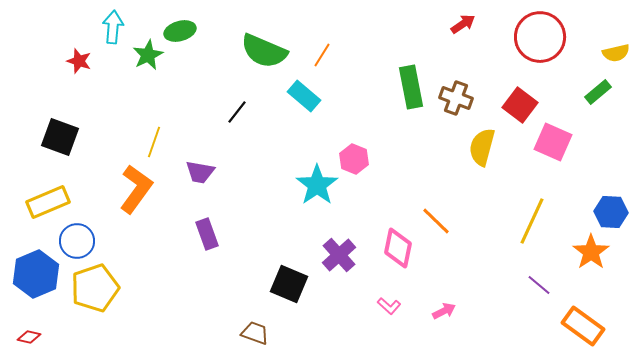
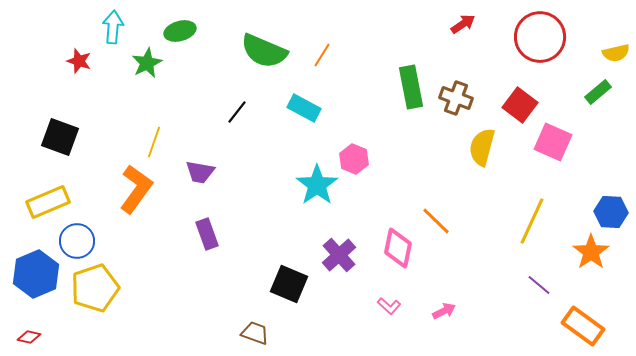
green star at (148, 55): moved 1 px left, 8 px down
cyan rectangle at (304, 96): moved 12 px down; rotated 12 degrees counterclockwise
